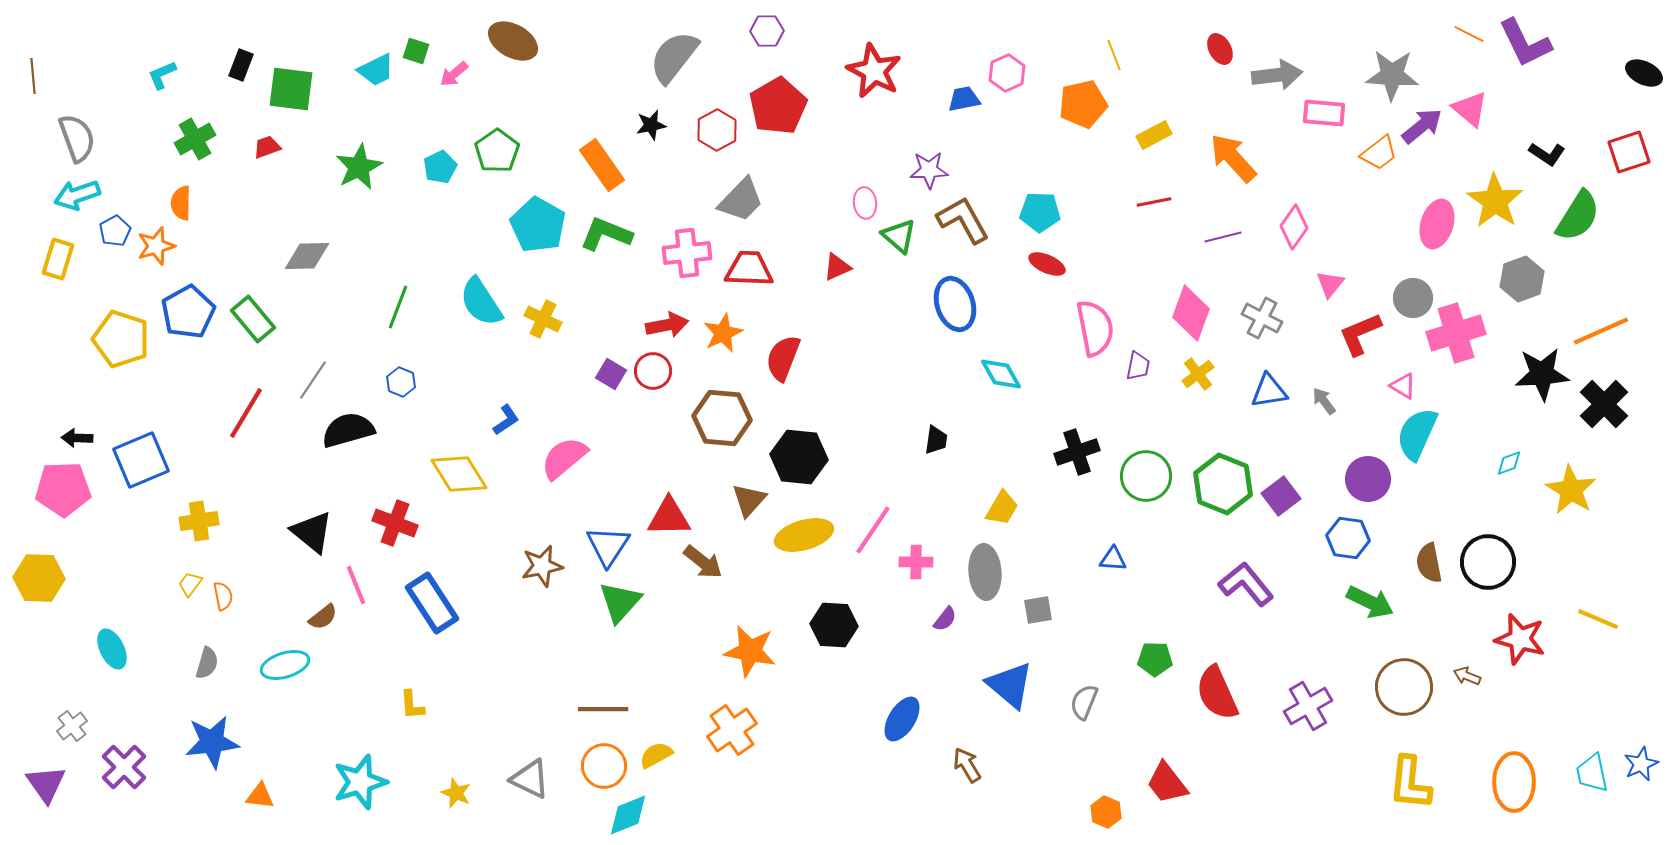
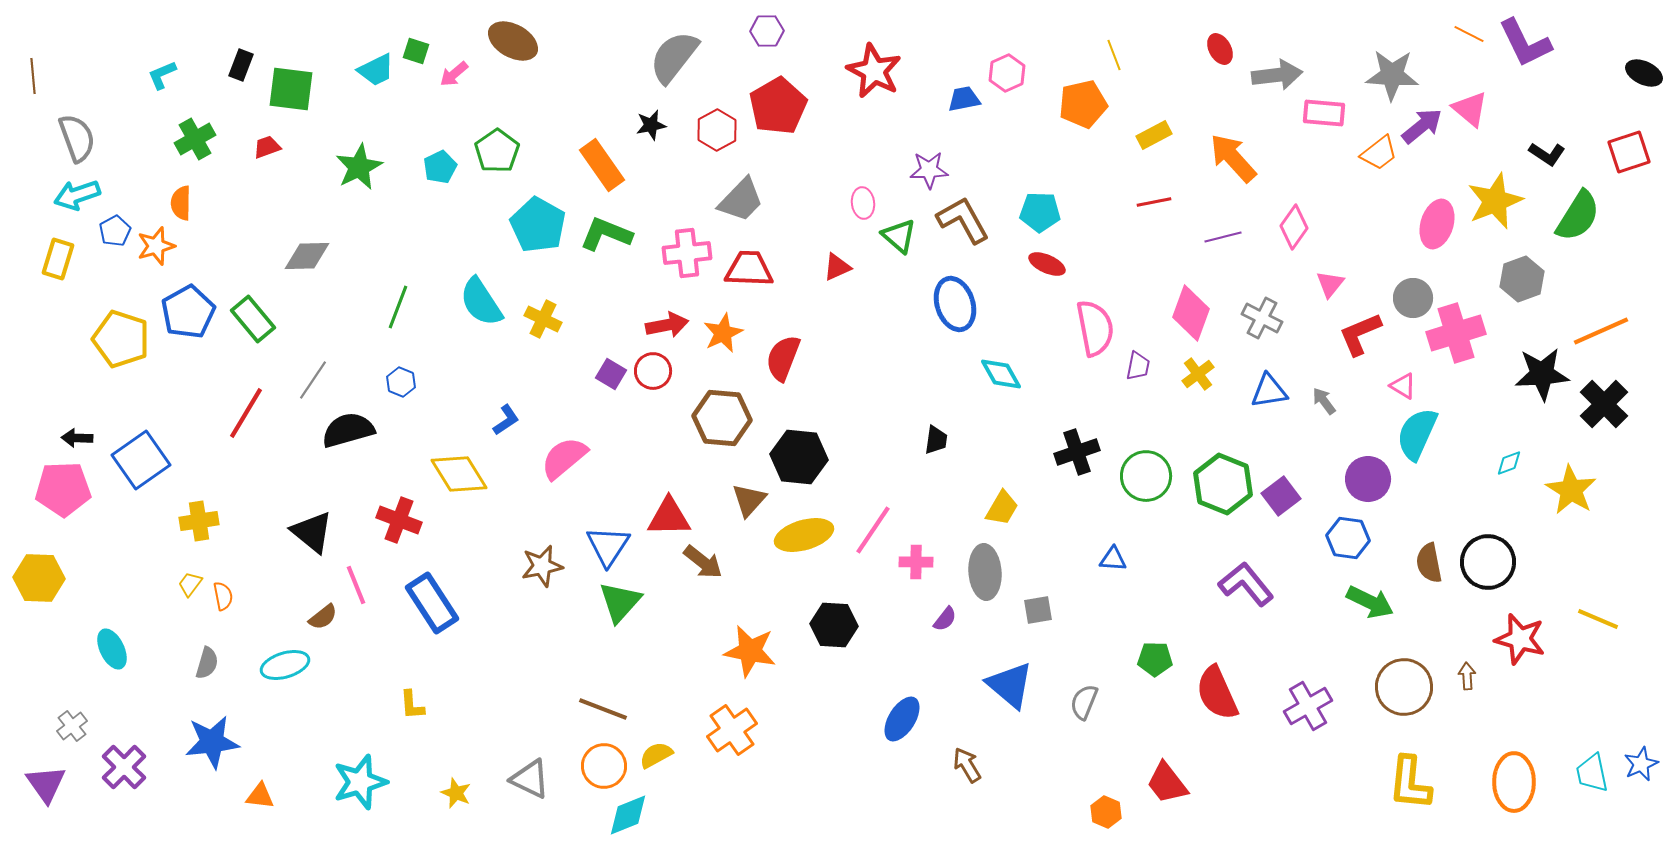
yellow star at (1495, 201): rotated 16 degrees clockwise
pink ellipse at (865, 203): moved 2 px left
blue square at (141, 460): rotated 12 degrees counterclockwise
red cross at (395, 523): moved 4 px right, 3 px up
brown arrow at (1467, 676): rotated 64 degrees clockwise
brown line at (603, 709): rotated 21 degrees clockwise
